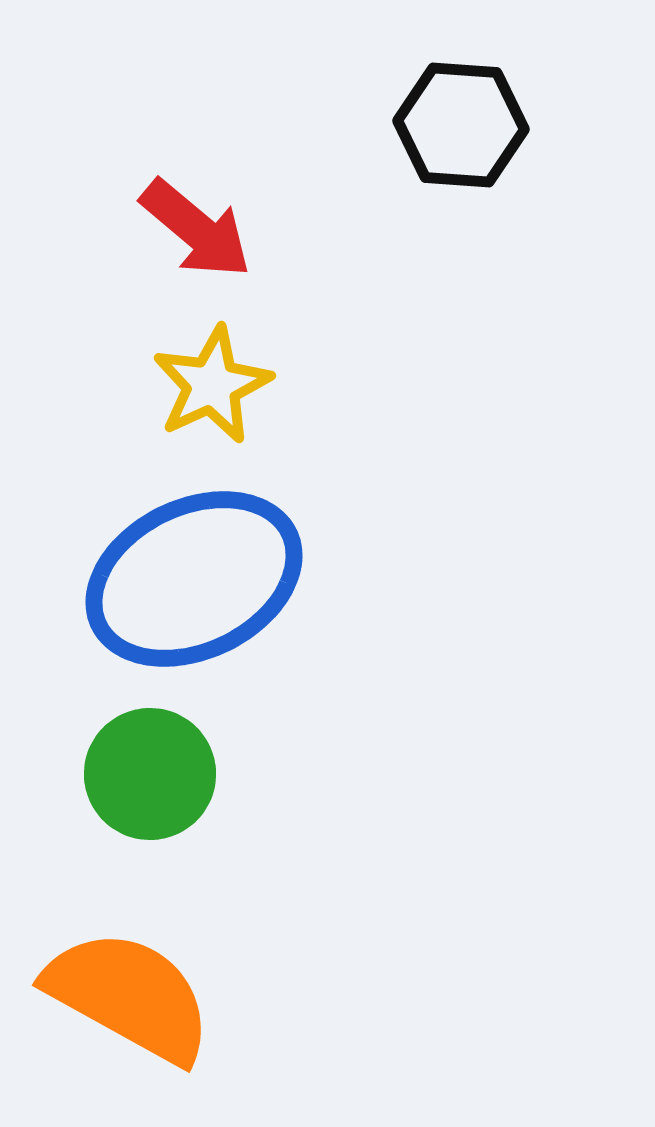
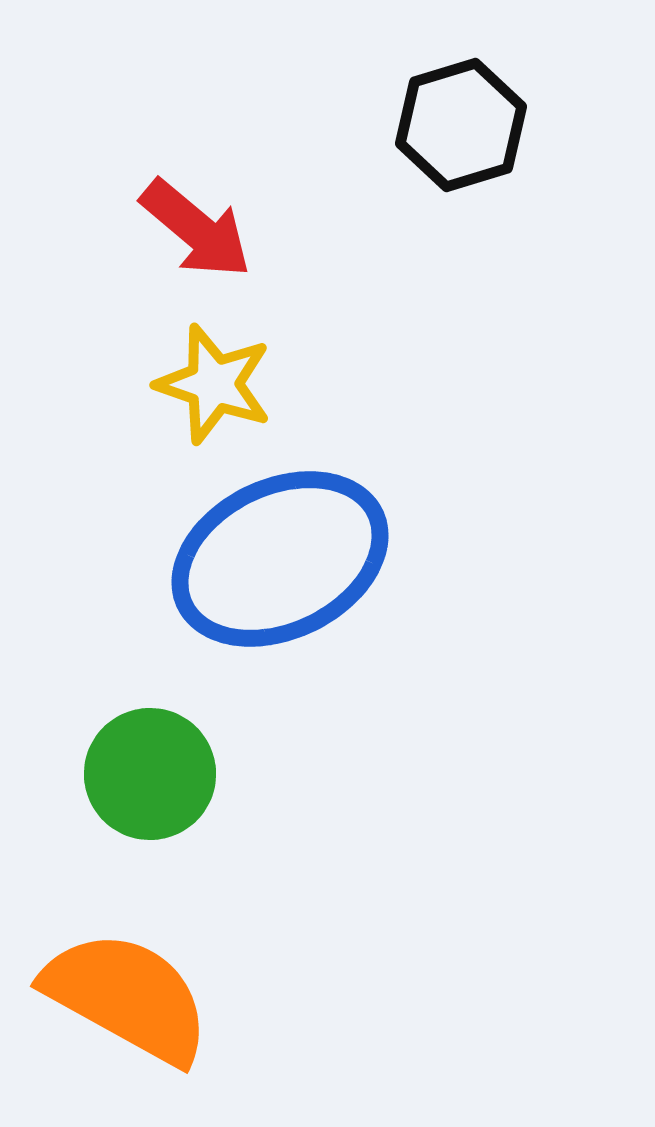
black hexagon: rotated 21 degrees counterclockwise
yellow star: moved 2 px right, 1 px up; rotated 28 degrees counterclockwise
blue ellipse: moved 86 px right, 20 px up
orange semicircle: moved 2 px left, 1 px down
